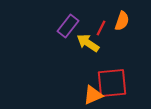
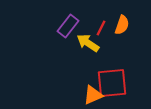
orange semicircle: moved 4 px down
